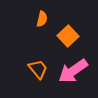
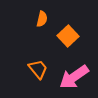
pink arrow: moved 1 px right, 6 px down
